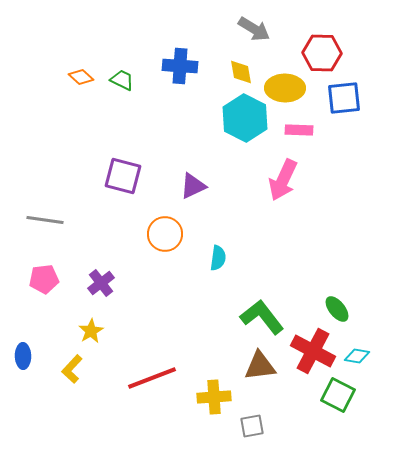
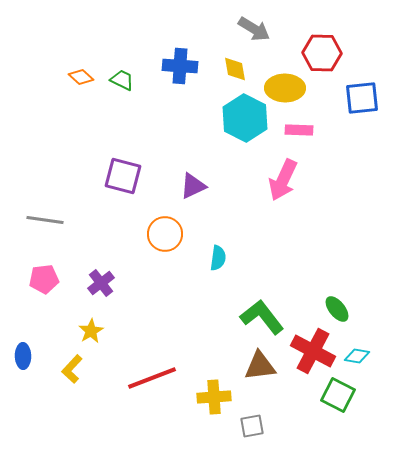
yellow diamond: moved 6 px left, 3 px up
blue square: moved 18 px right
